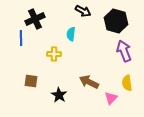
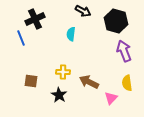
blue line: rotated 21 degrees counterclockwise
yellow cross: moved 9 px right, 18 px down
